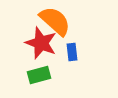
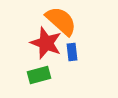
orange semicircle: moved 6 px right
red star: moved 5 px right
